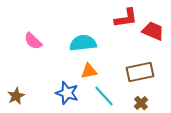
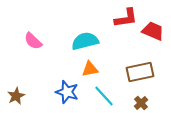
cyan semicircle: moved 2 px right, 2 px up; rotated 8 degrees counterclockwise
orange triangle: moved 1 px right, 2 px up
blue star: moved 1 px up
